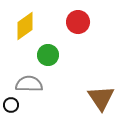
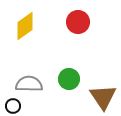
green circle: moved 21 px right, 24 px down
brown triangle: moved 2 px right, 1 px up
black circle: moved 2 px right, 1 px down
